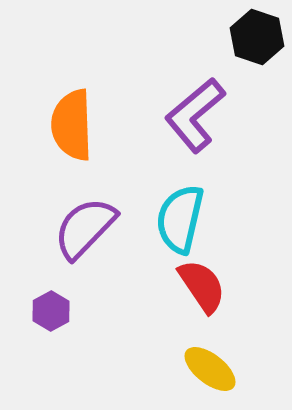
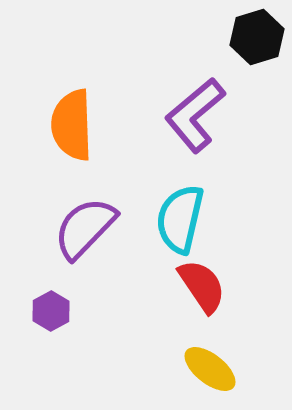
black hexagon: rotated 24 degrees clockwise
